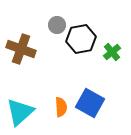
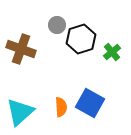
black hexagon: rotated 8 degrees counterclockwise
